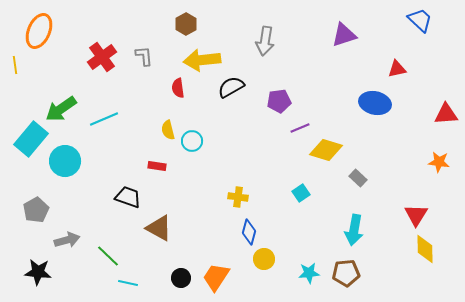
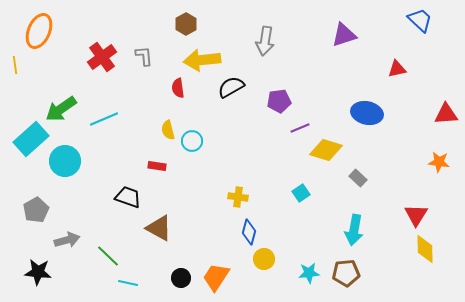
blue ellipse at (375, 103): moved 8 px left, 10 px down
cyan rectangle at (31, 139): rotated 8 degrees clockwise
